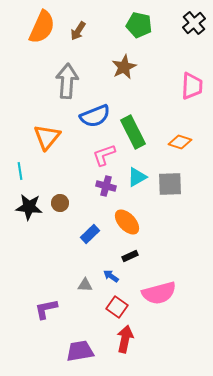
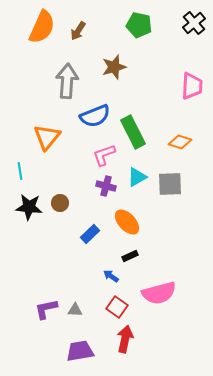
brown star: moved 10 px left; rotated 10 degrees clockwise
gray triangle: moved 10 px left, 25 px down
